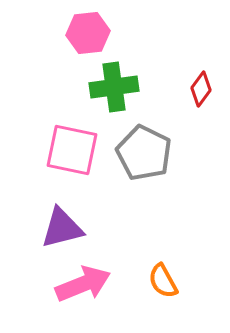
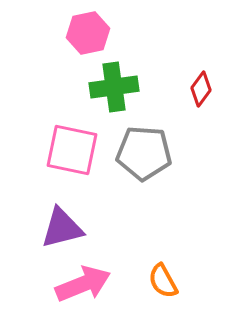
pink hexagon: rotated 6 degrees counterclockwise
gray pentagon: rotated 22 degrees counterclockwise
